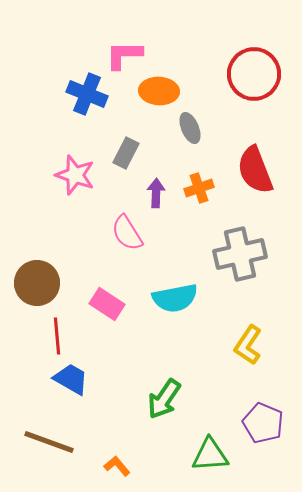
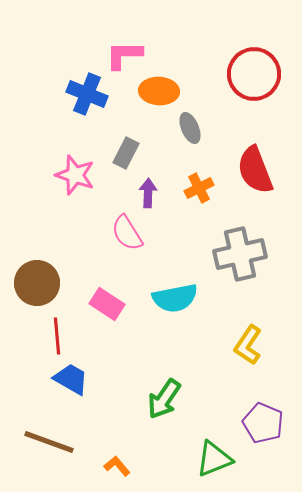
orange cross: rotated 8 degrees counterclockwise
purple arrow: moved 8 px left
green triangle: moved 4 px right, 4 px down; rotated 18 degrees counterclockwise
